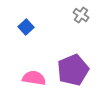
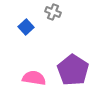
gray cross: moved 28 px left, 3 px up; rotated 14 degrees counterclockwise
purple pentagon: rotated 16 degrees counterclockwise
